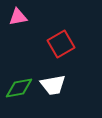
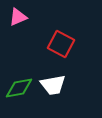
pink triangle: rotated 12 degrees counterclockwise
red square: rotated 32 degrees counterclockwise
